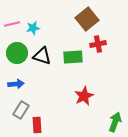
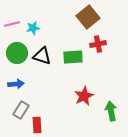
brown square: moved 1 px right, 2 px up
green arrow: moved 4 px left, 11 px up; rotated 30 degrees counterclockwise
